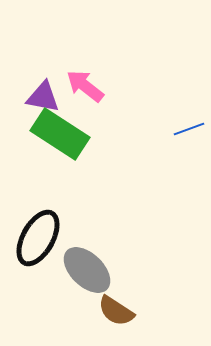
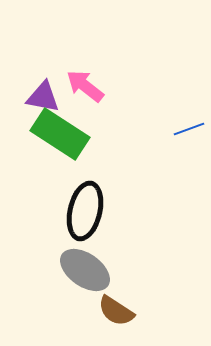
black ellipse: moved 47 px right, 27 px up; rotated 16 degrees counterclockwise
gray ellipse: moved 2 px left; rotated 9 degrees counterclockwise
